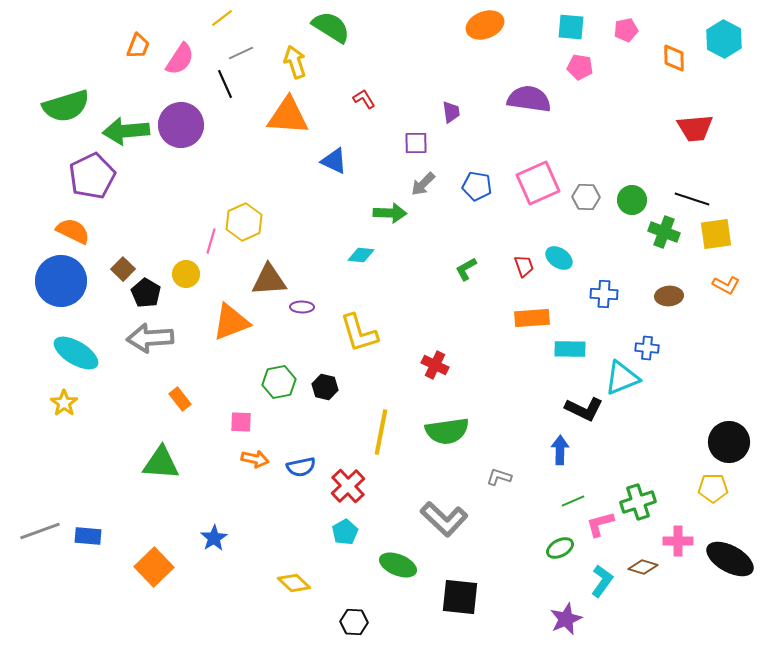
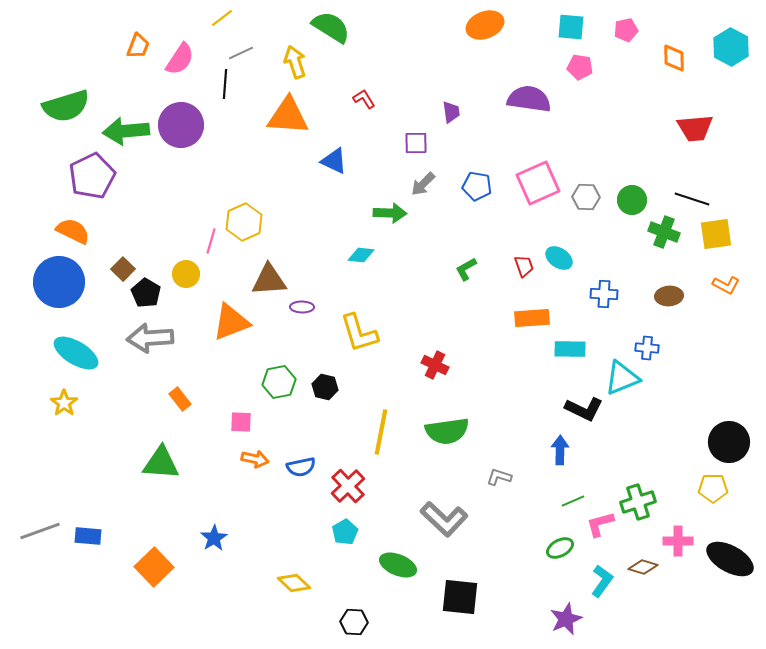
cyan hexagon at (724, 39): moved 7 px right, 8 px down
black line at (225, 84): rotated 28 degrees clockwise
blue circle at (61, 281): moved 2 px left, 1 px down
